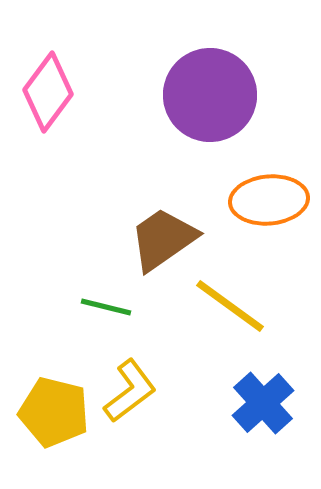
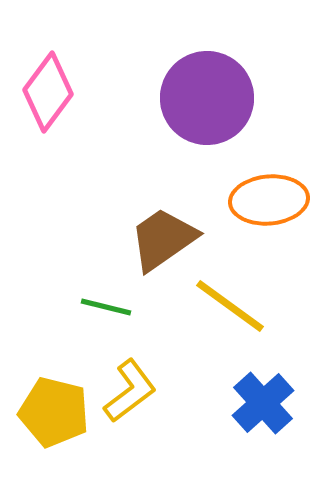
purple circle: moved 3 px left, 3 px down
